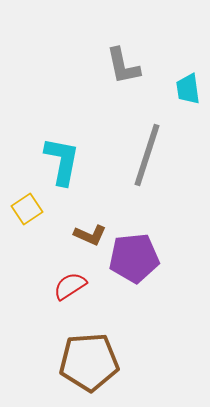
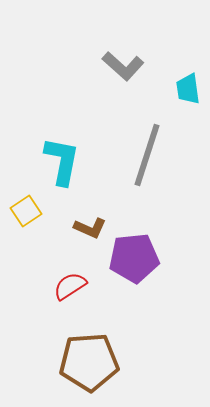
gray L-shape: rotated 36 degrees counterclockwise
yellow square: moved 1 px left, 2 px down
brown L-shape: moved 7 px up
